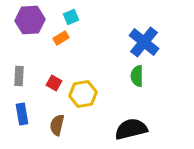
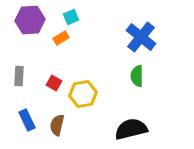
blue cross: moved 3 px left, 5 px up
blue rectangle: moved 5 px right, 6 px down; rotated 15 degrees counterclockwise
